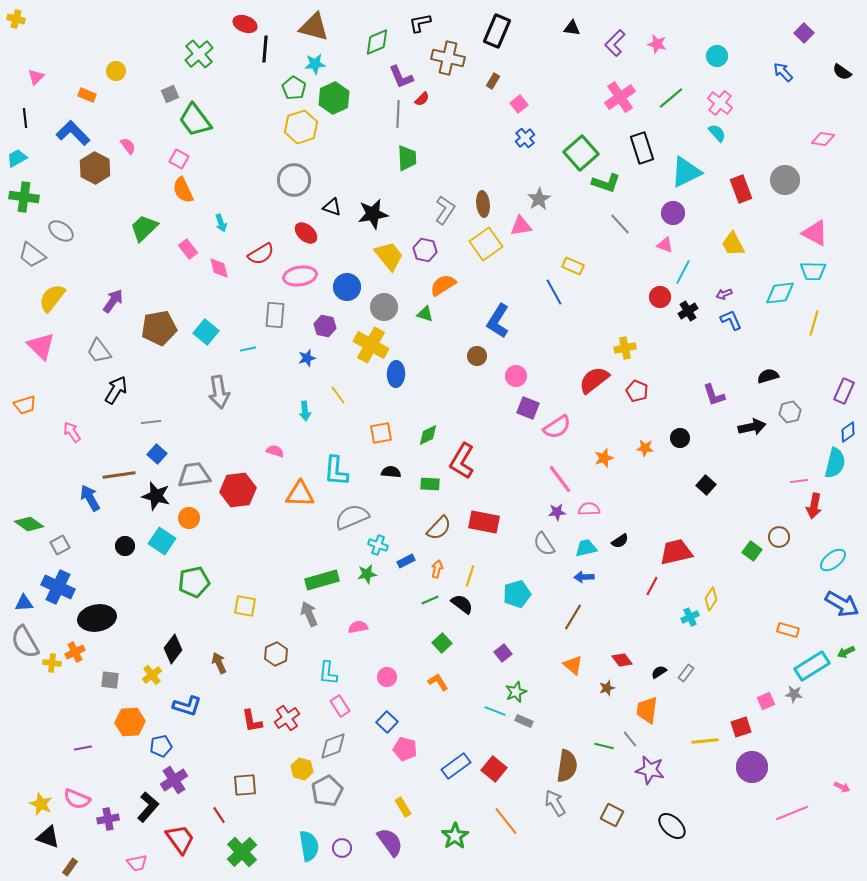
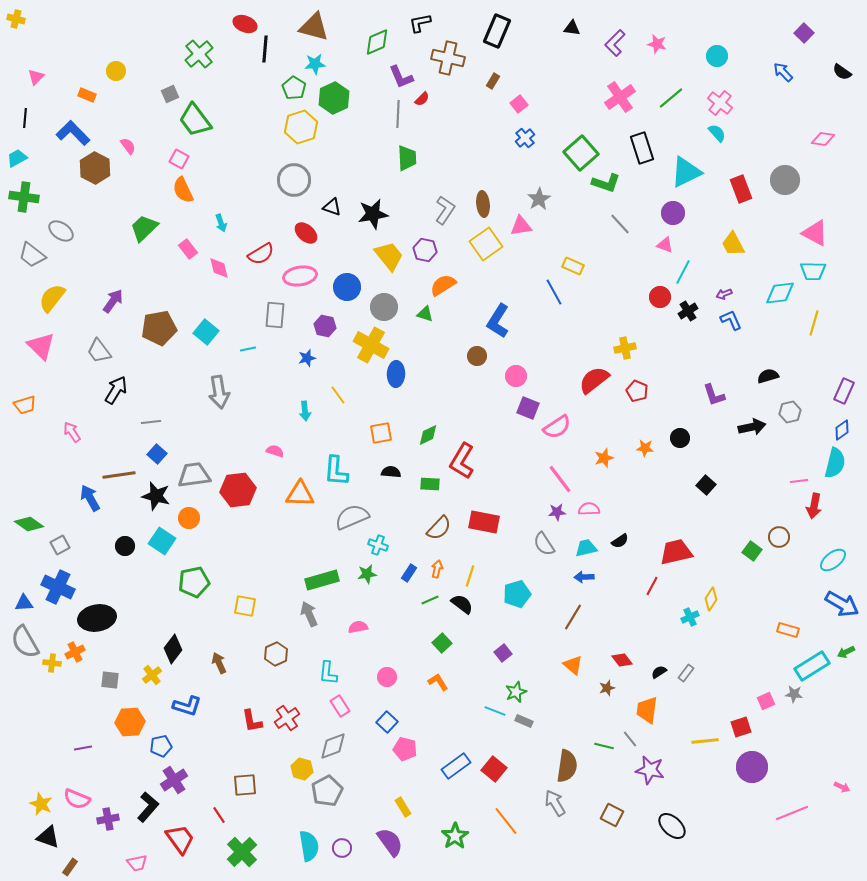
black line at (25, 118): rotated 12 degrees clockwise
blue diamond at (848, 432): moved 6 px left, 2 px up
blue rectangle at (406, 561): moved 3 px right, 12 px down; rotated 30 degrees counterclockwise
